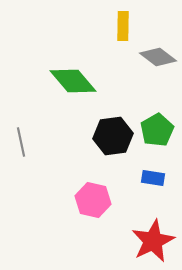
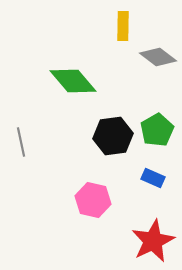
blue rectangle: rotated 15 degrees clockwise
